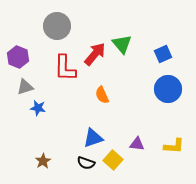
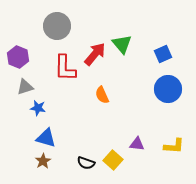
blue triangle: moved 47 px left; rotated 35 degrees clockwise
